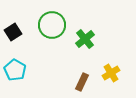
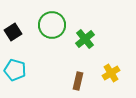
cyan pentagon: rotated 15 degrees counterclockwise
brown rectangle: moved 4 px left, 1 px up; rotated 12 degrees counterclockwise
